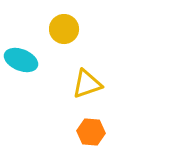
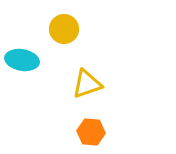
cyan ellipse: moved 1 px right; rotated 12 degrees counterclockwise
